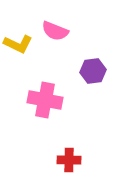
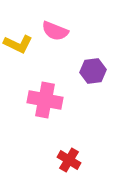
red cross: rotated 30 degrees clockwise
